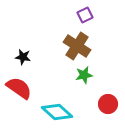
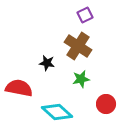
brown cross: moved 1 px right
black star: moved 24 px right, 6 px down
green star: moved 3 px left, 4 px down
red semicircle: rotated 24 degrees counterclockwise
red circle: moved 2 px left
